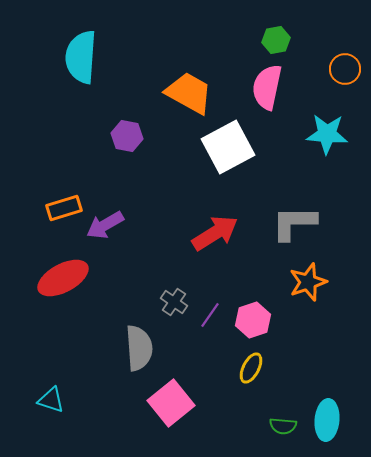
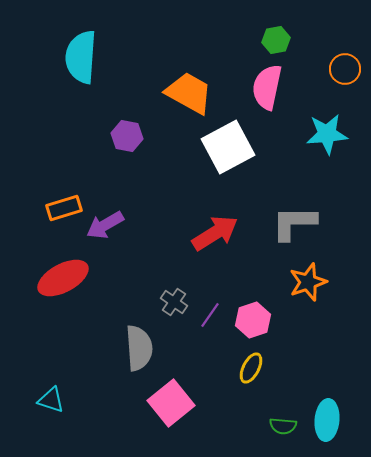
cyan star: rotated 9 degrees counterclockwise
